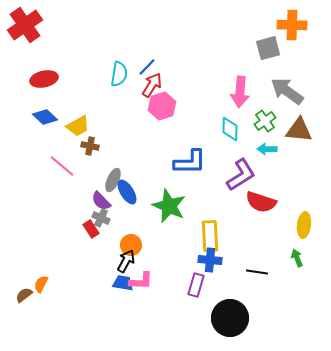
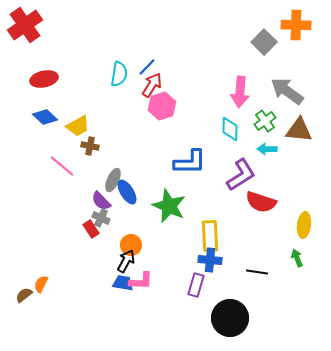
orange cross: moved 4 px right
gray square: moved 4 px left, 6 px up; rotated 30 degrees counterclockwise
